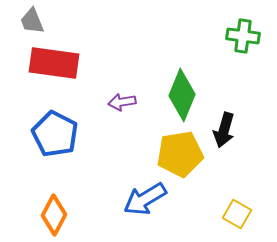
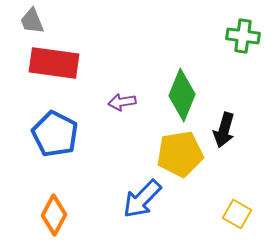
blue arrow: moved 3 px left; rotated 15 degrees counterclockwise
